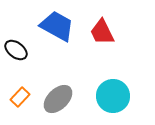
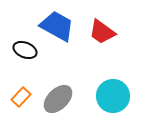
red trapezoid: rotated 28 degrees counterclockwise
black ellipse: moved 9 px right; rotated 15 degrees counterclockwise
orange rectangle: moved 1 px right
